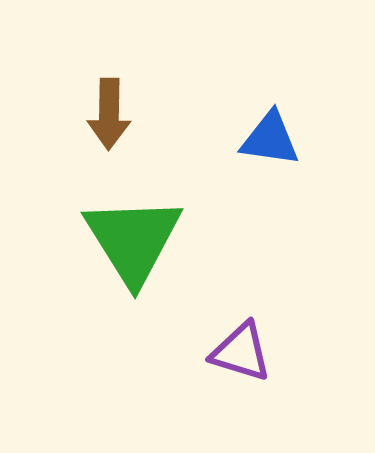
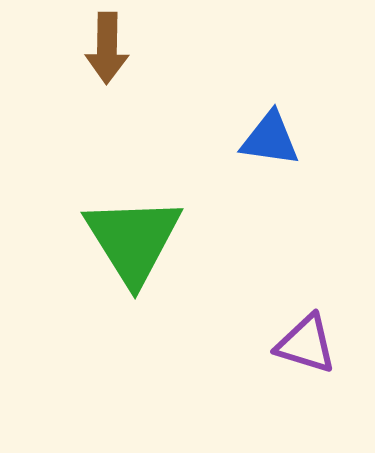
brown arrow: moved 2 px left, 66 px up
purple triangle: moved 65 px right, 8 px up
